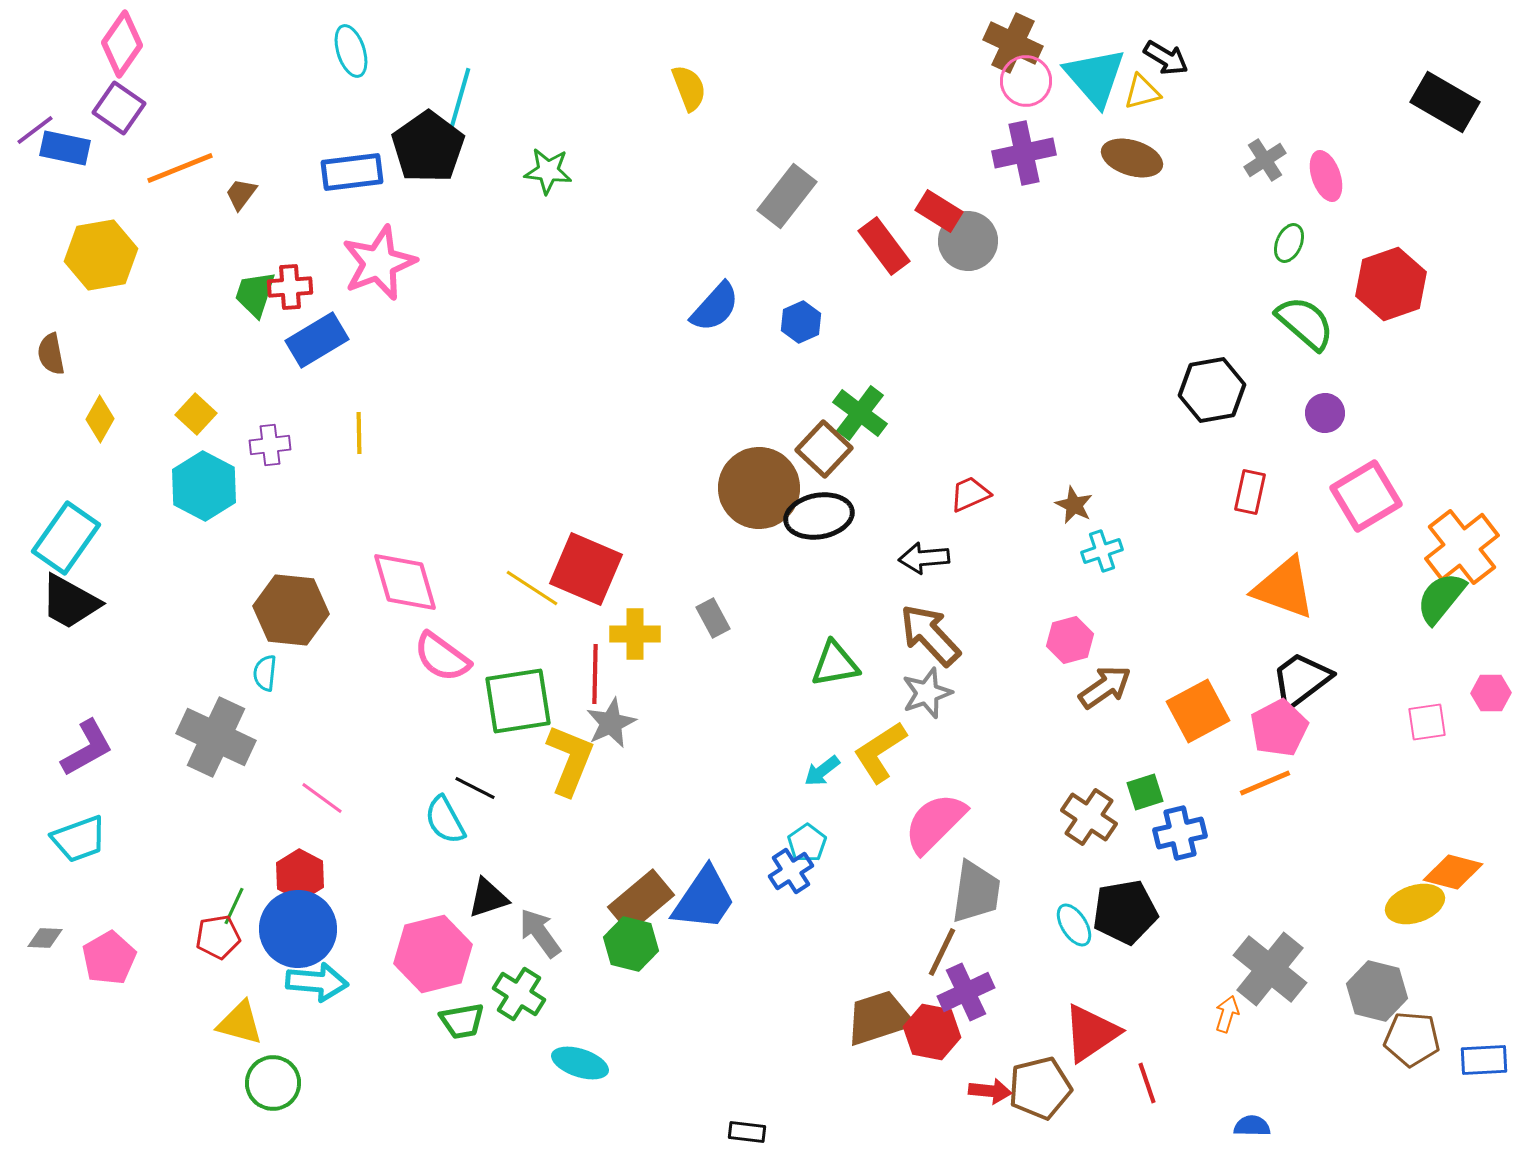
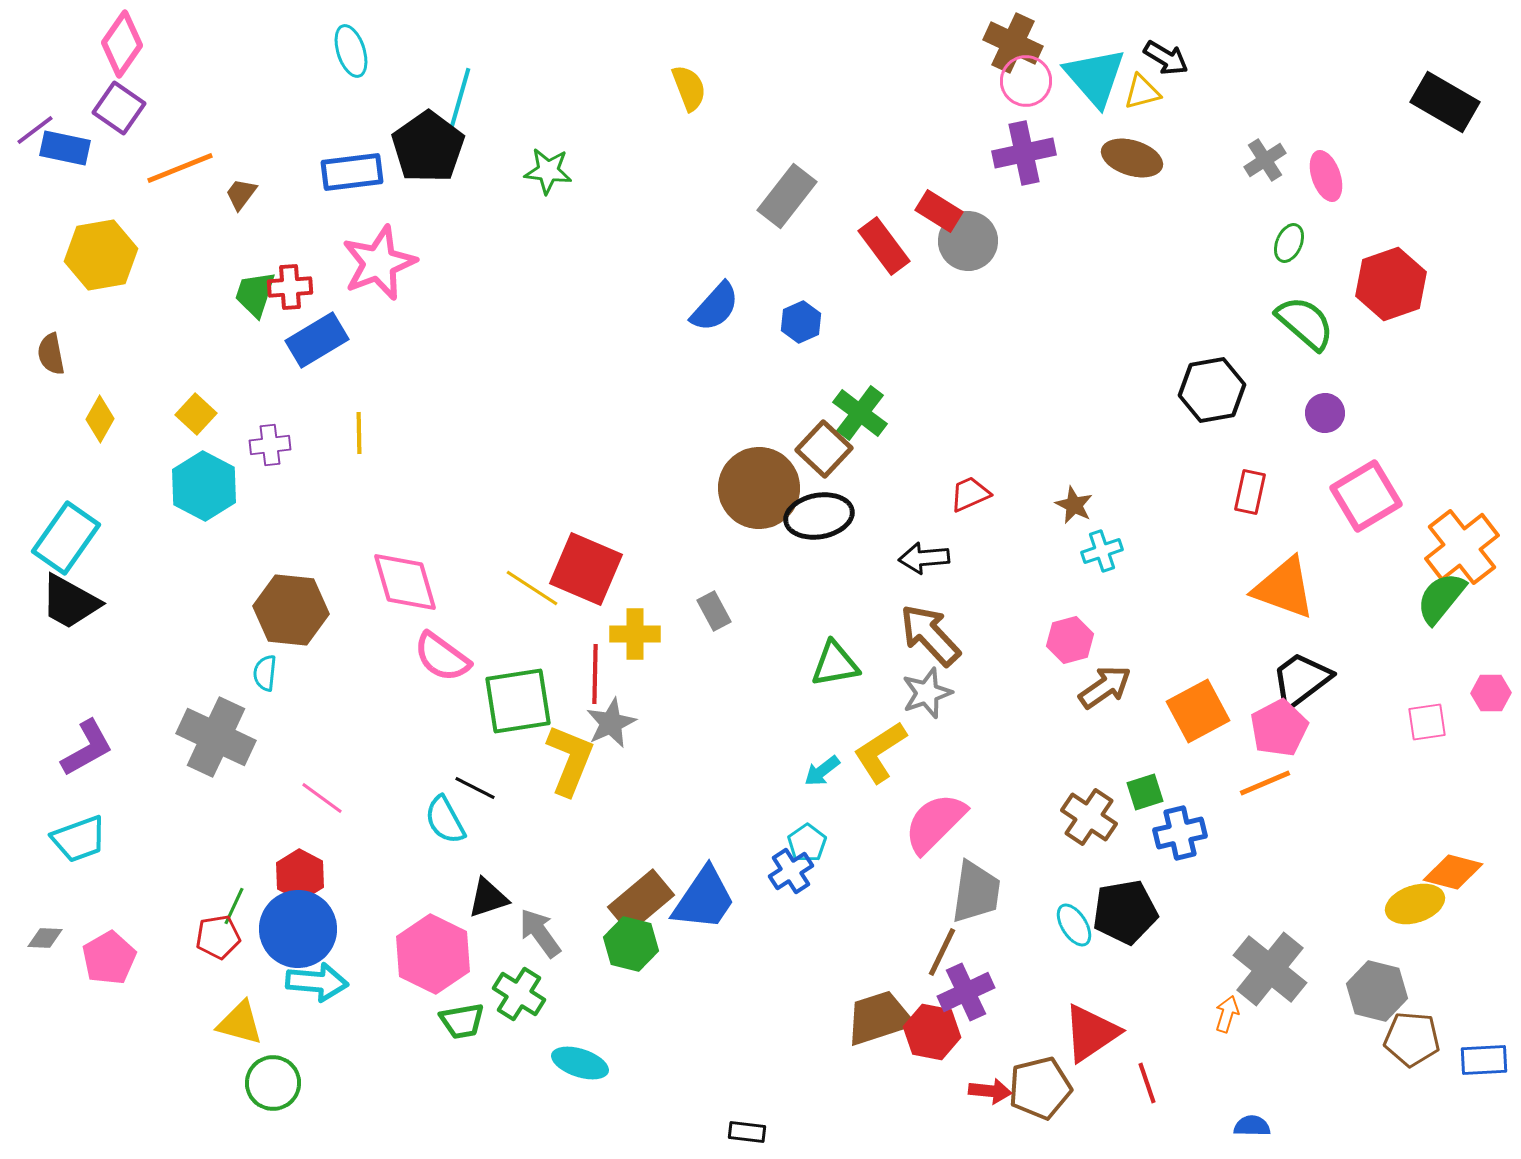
gray rectangle at (713, 618): moved 1 px right, 7 px up
pink hexagon at (433, 954): rotated 20 degrees counterclockwise
